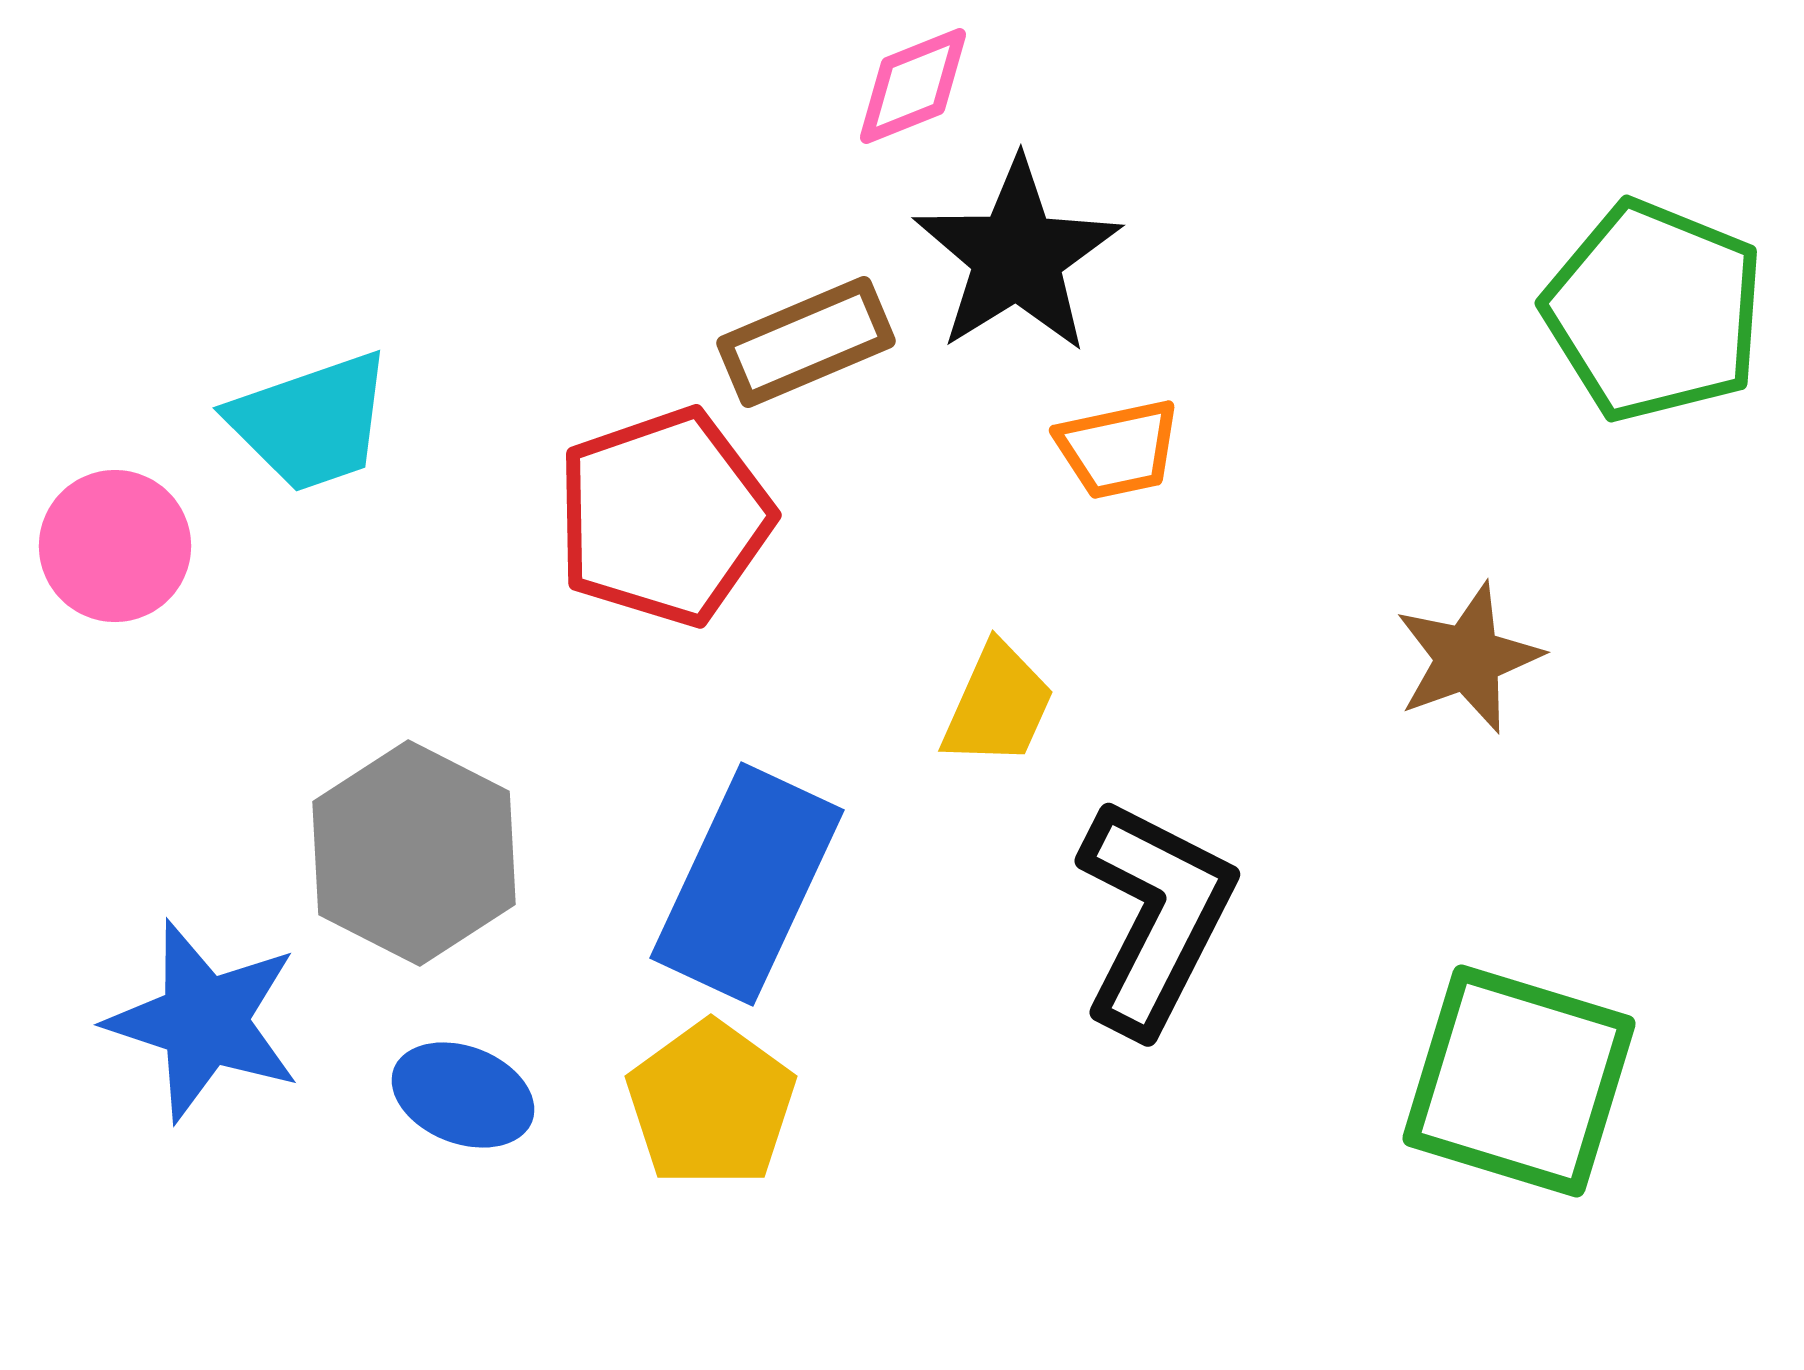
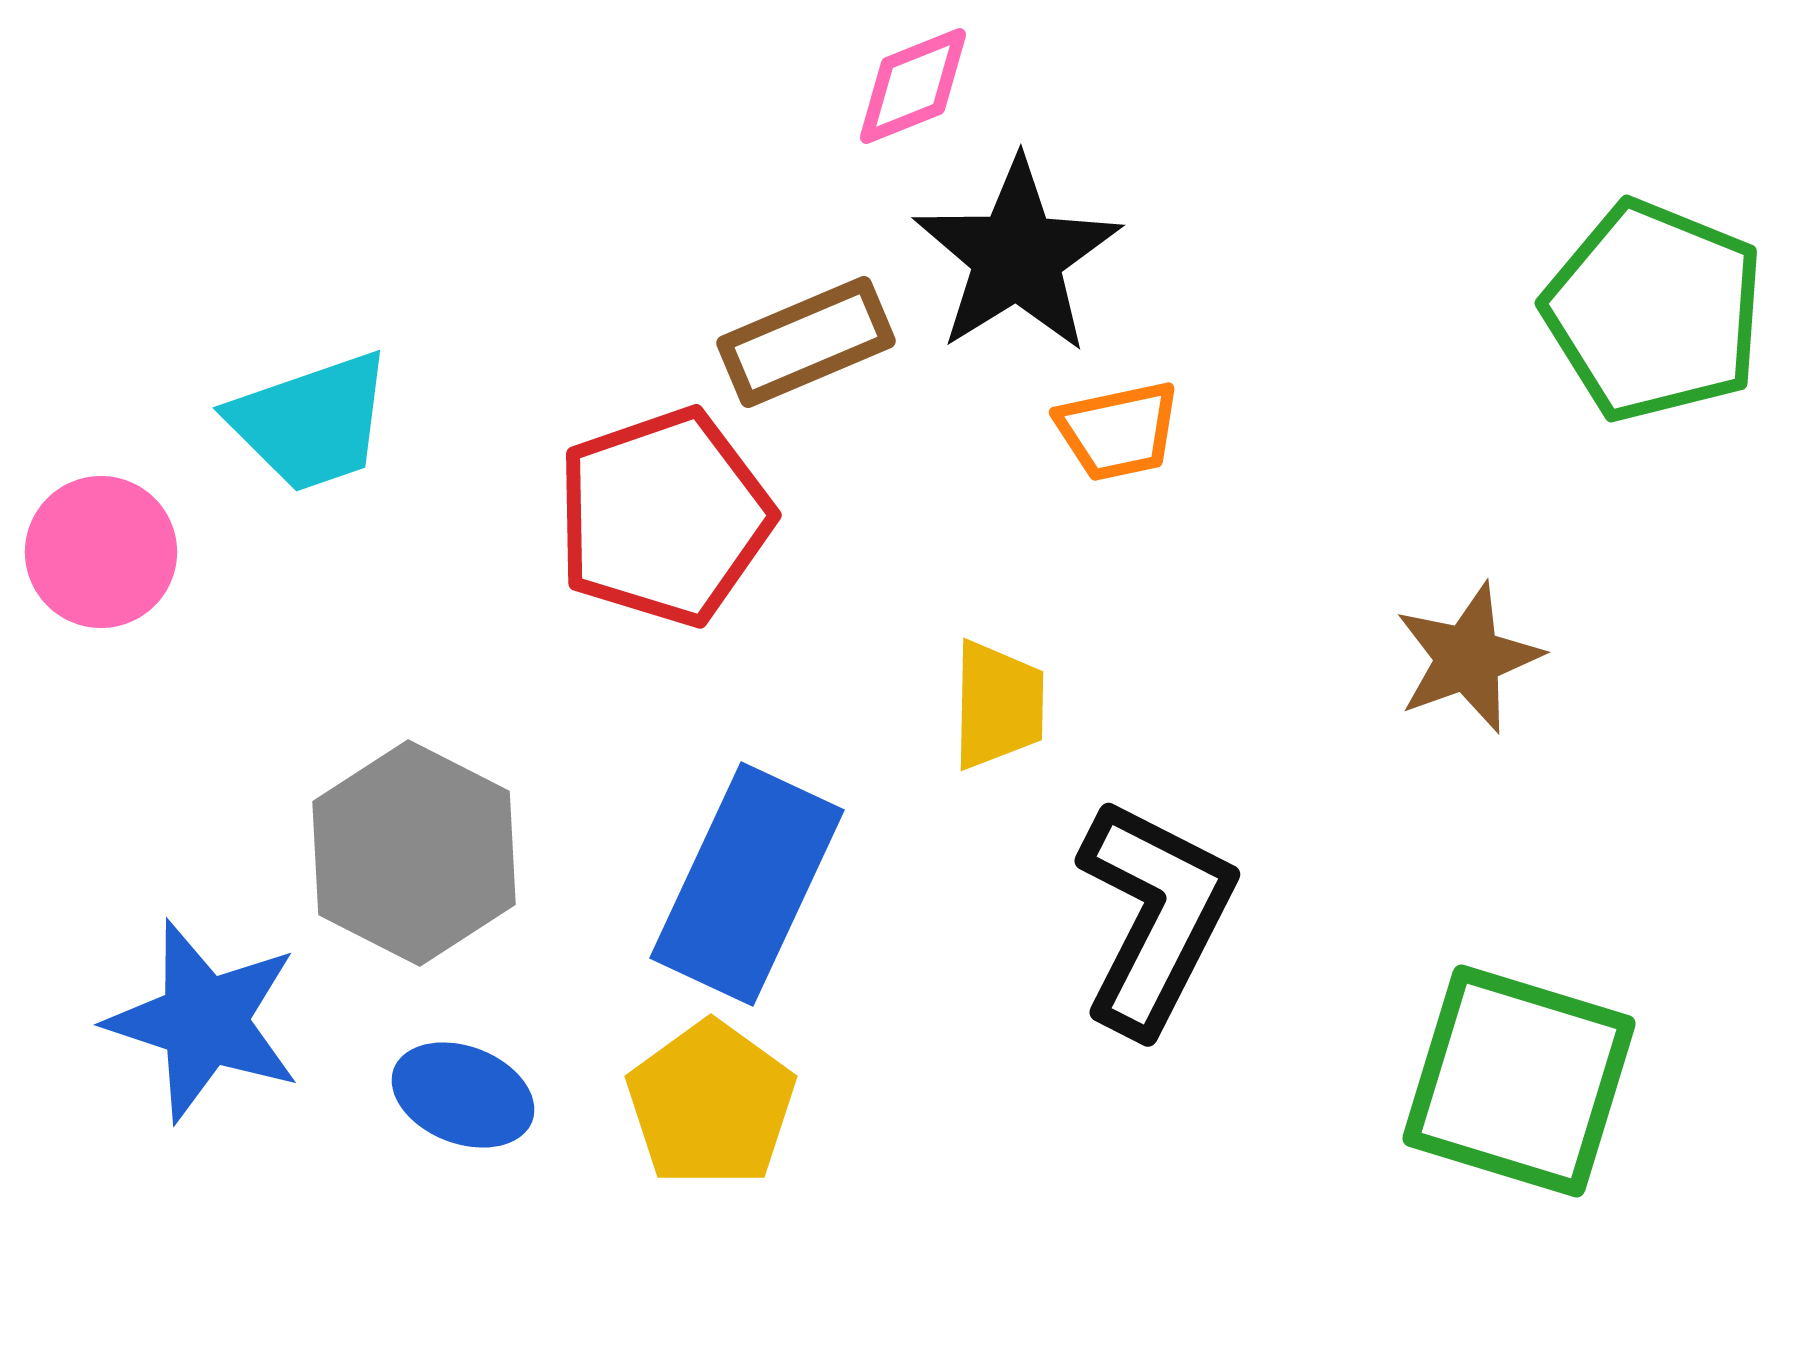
orange trapezoid: moved 18 px up
pink circle: moved 14 px left, 6 px down
yellow trapezoid: rotated 23 degrees counterclockwise
